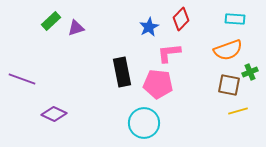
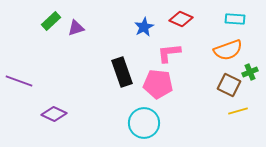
red diamond: rotated 70 degrees clockwise
blue star: moved 5 px left
black rectangle: rotated 8 degrees counterclockwise
purple line: moved 3 px left, 2 px down
brown square: rotated 15 degrees clockwise
